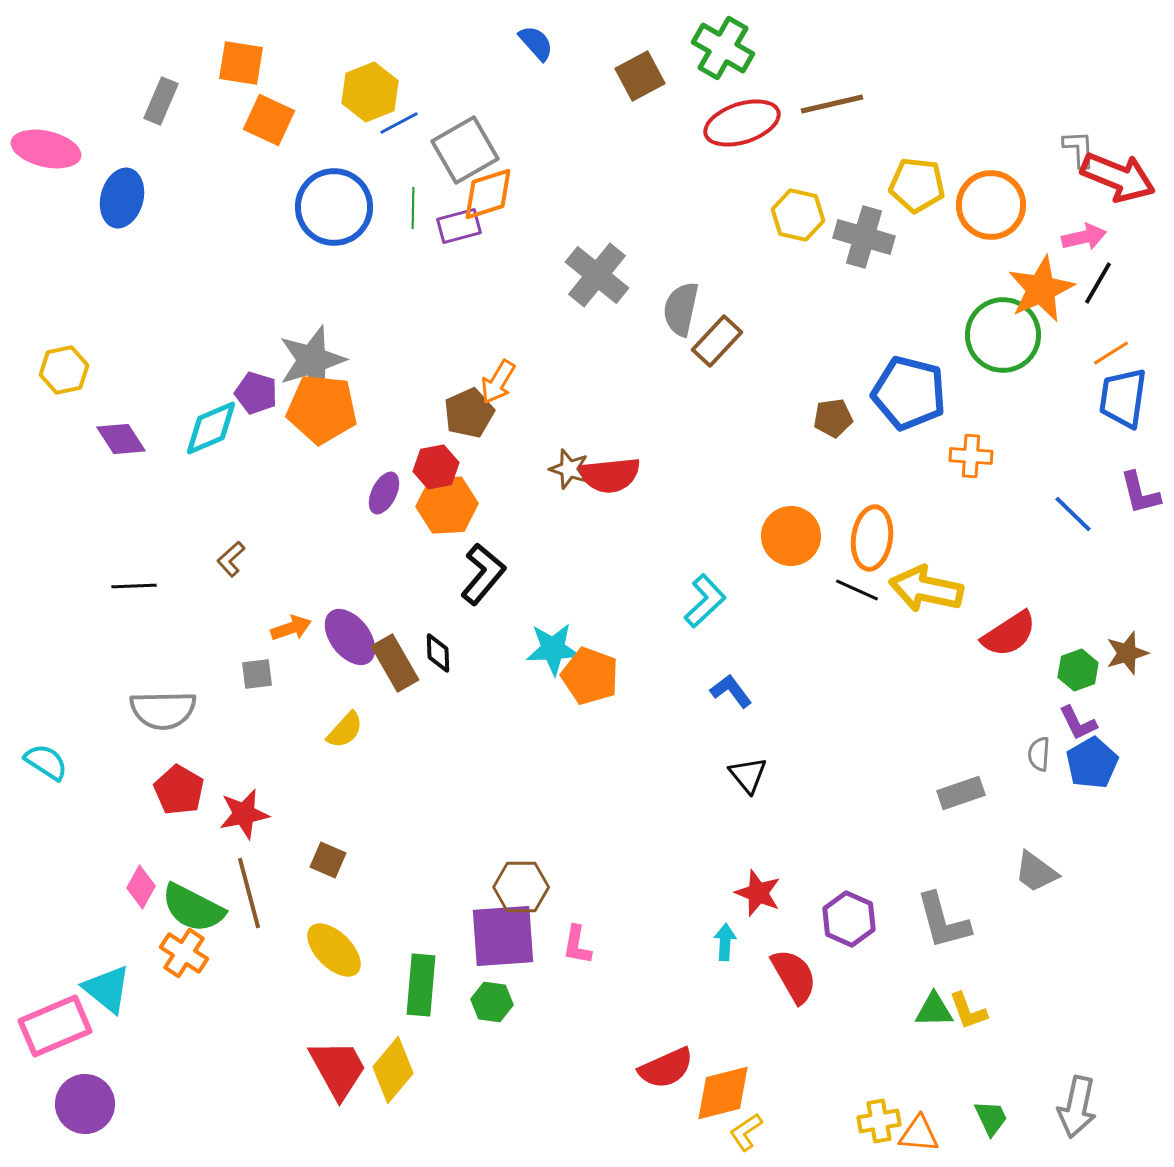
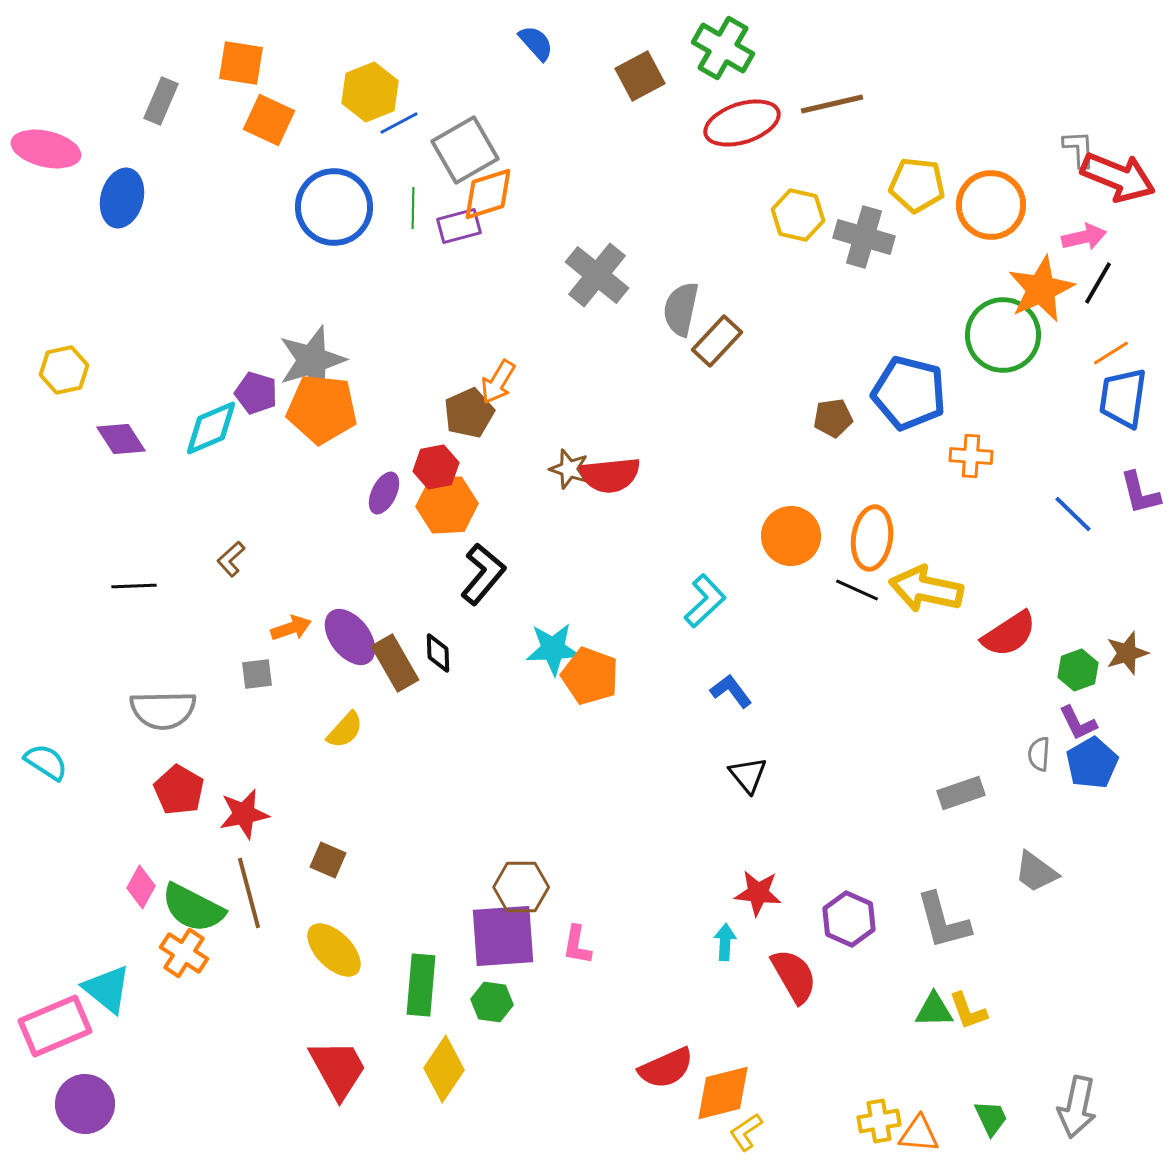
red star at (758, 893): rotated 15 degrees counterclockwise
yellow diamond at (393, 1070): moved 51 px right, 1 px up; rotated 6 degrees counterclockwise
